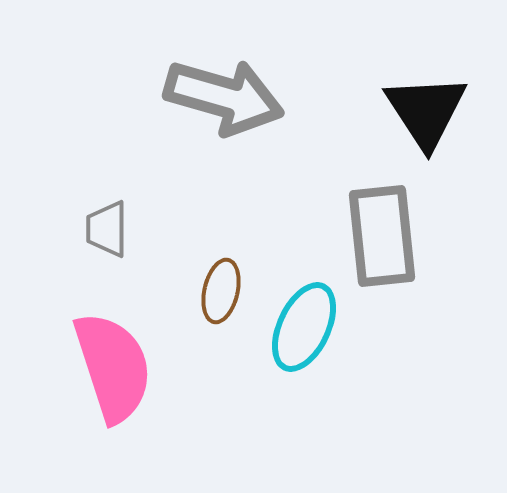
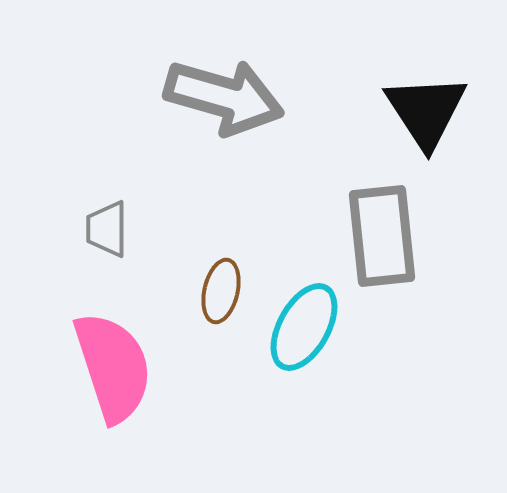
cyan ellipse: rotated 4 degrees clockwise
